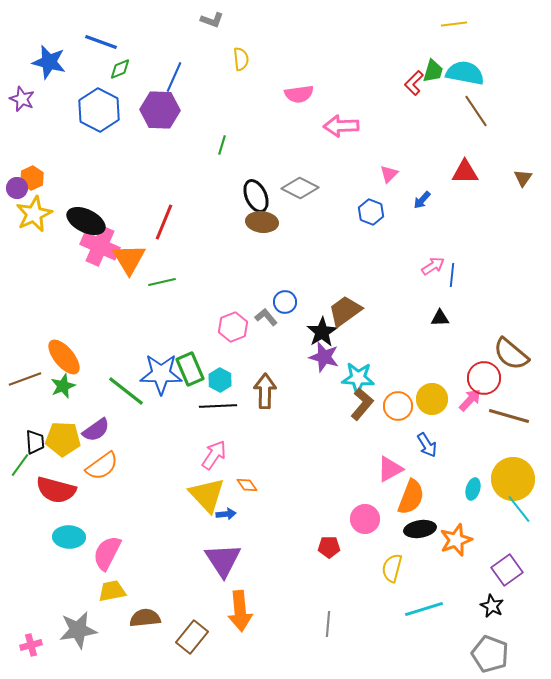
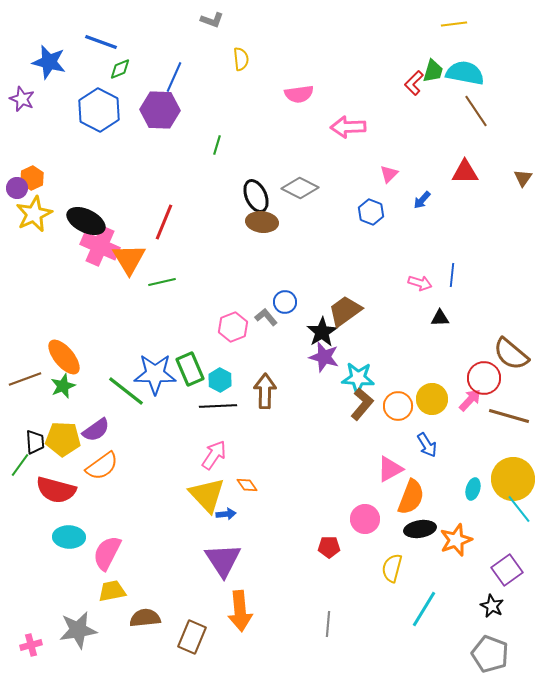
pink arrow at (341, 126): moved 7 px right, 1 px down
green line at (222, 145): moved 5 px left
pink arrow at (433, 266): moved 13 px left, 17 px down; rotated 50 degrees clockwise
blue star at (161, 374): moved 6 px left
cyan line at (424, 609): rotated 42 degrees counterclockwise
brown rectangle at (192, 637): rotated 16 degrees counterclockwise
